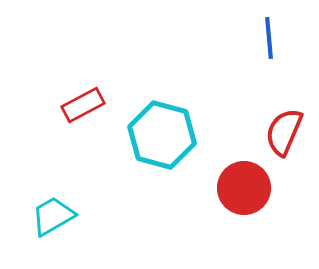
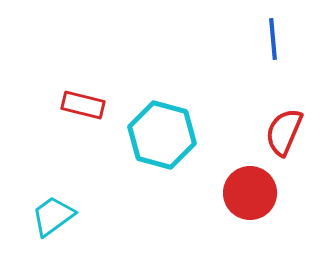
blue line: moved 4 px right, 1 px down
red rectangle: rotated 42 degrees clockwise
red circle: moved 6 px right, 5 px down
cyan trapezoid: rotated 6 degrees counterclockwise
